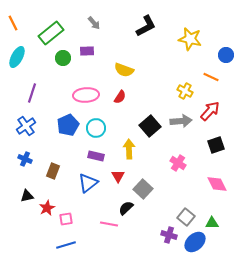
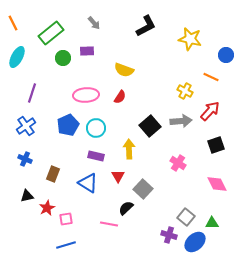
brown rectangle at (53, 171): moved 3 px down
blue triangle at (88, 183): rotated 50 degrees counterclockwise
